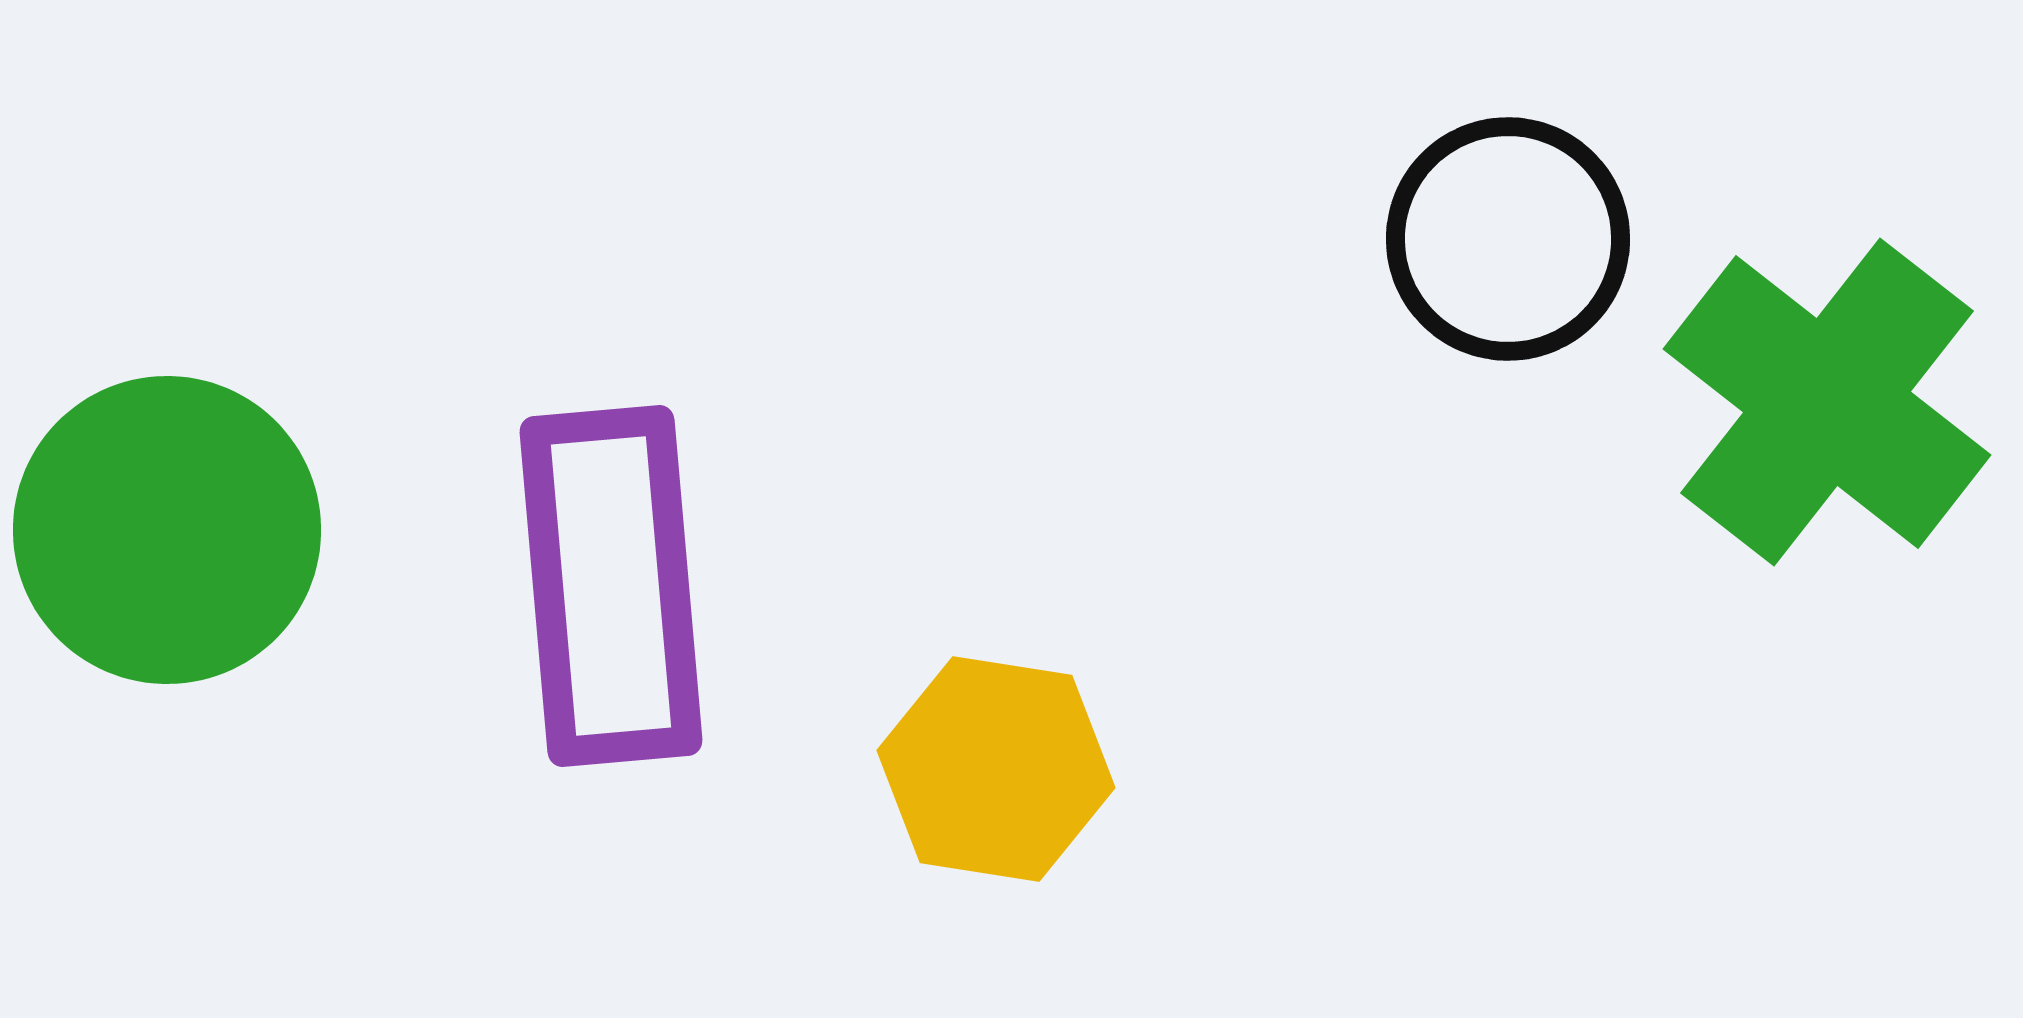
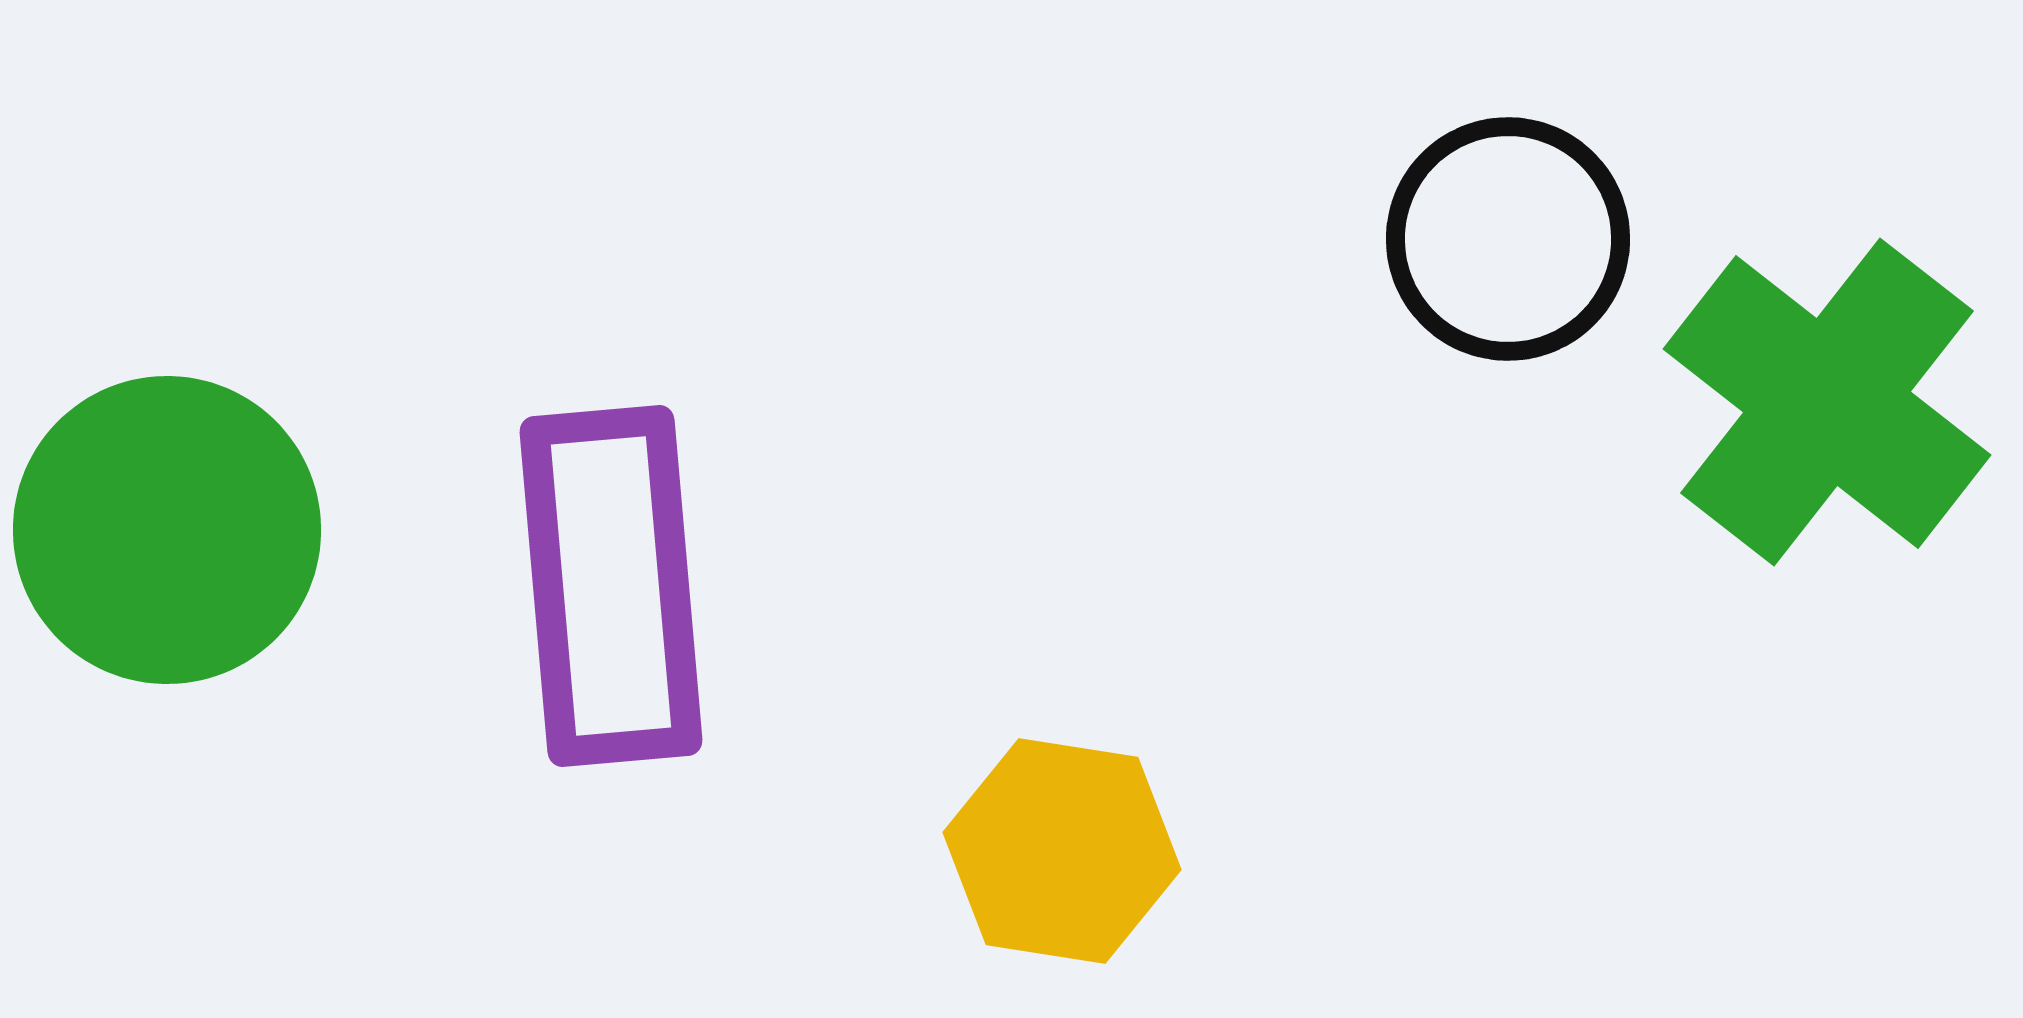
yellow hexagon: moved 66 px right, 82 px down
